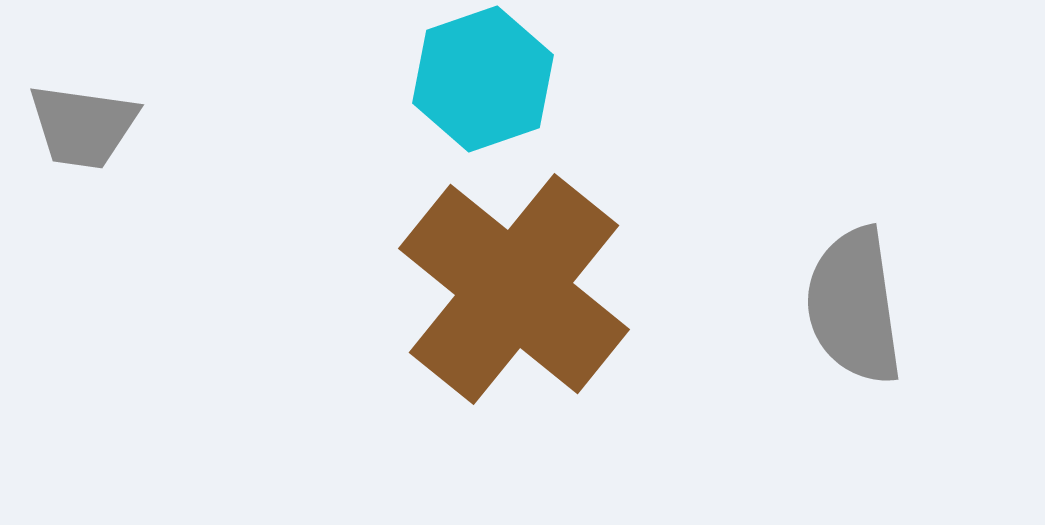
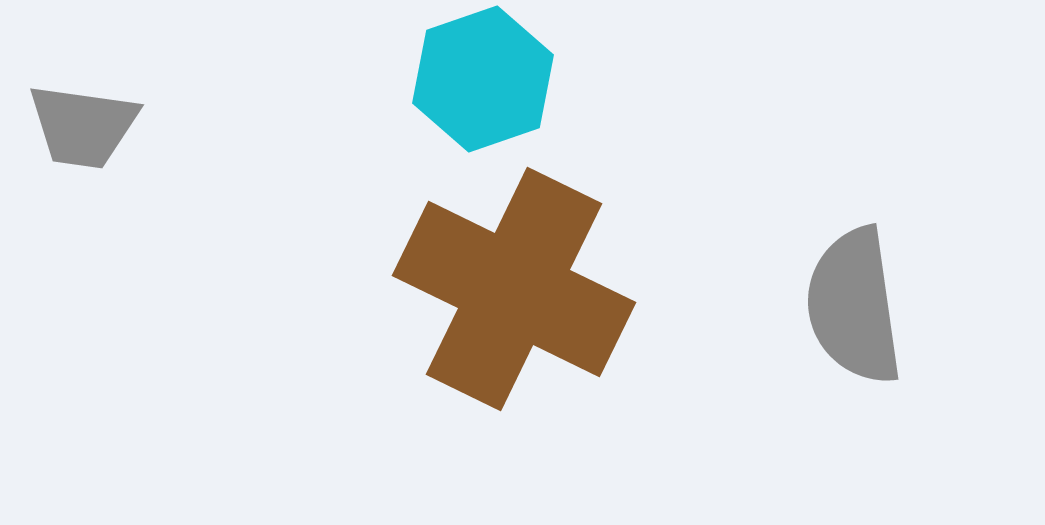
brown cross: rotated 13 degrees counterclockwise
